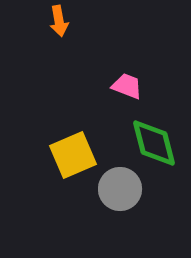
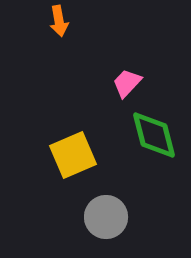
pink trapezoid: moved 3 px up; rotated 68 degrees counterclockwise
green diamond: moved 8 px up
gray circle: moved 14 px left, 28 px down
